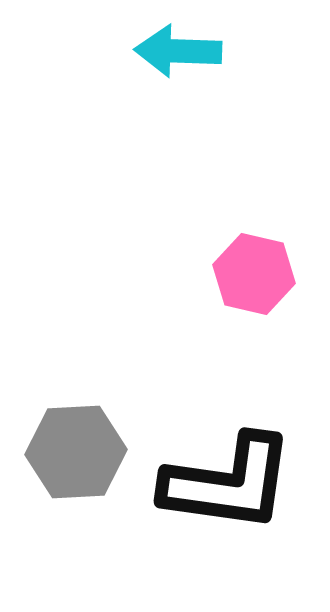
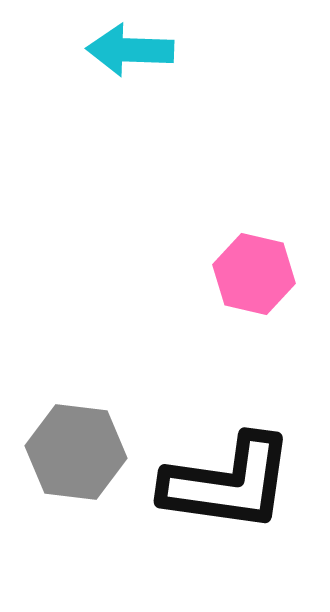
cyan arrow: moved 48 px left, 1 px up
gray hexagon: rotated 10 degrees clockwise
